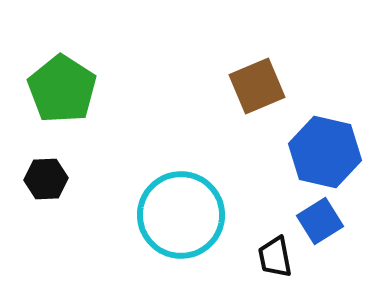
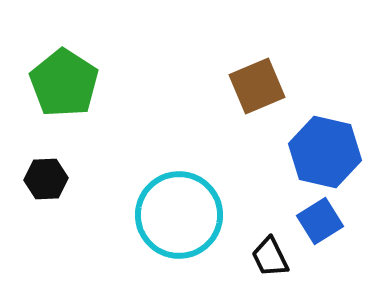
green pentagon: moved 2 px right, 6 px up
cyan circle: moved 2 px left
black trapezoid: moved 5 px left; rotated 15 degrees counterclockwise
